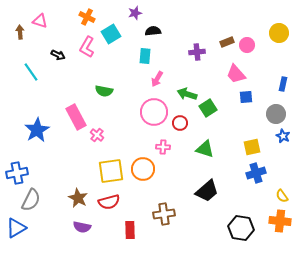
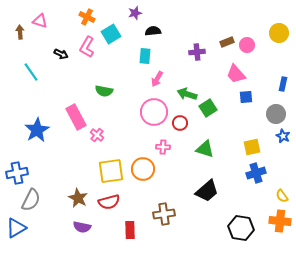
black arrow at (58, 55): moved 3 px right, 1 px up
